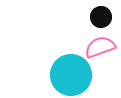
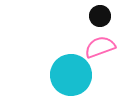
black circle: moved 1 px left, 1 px up
